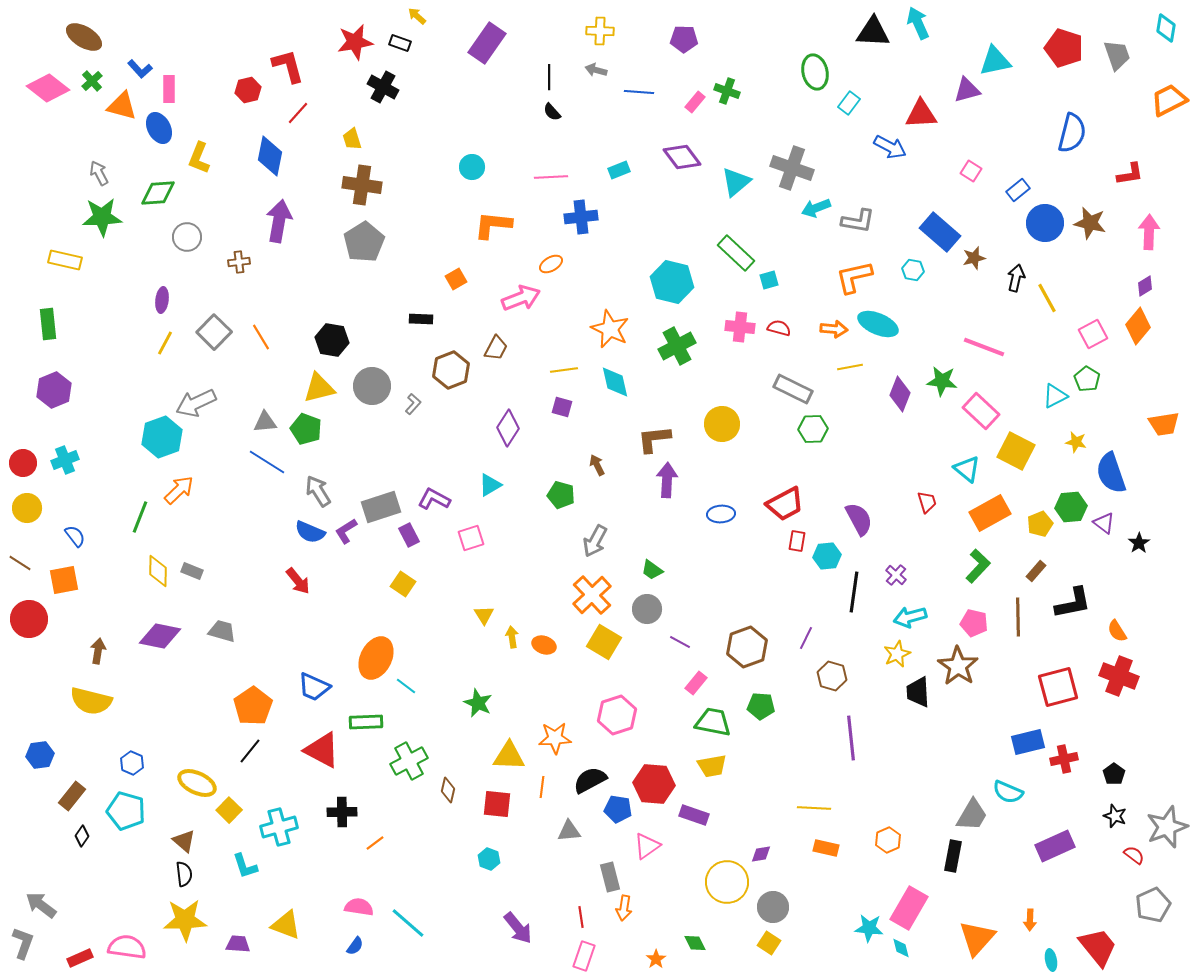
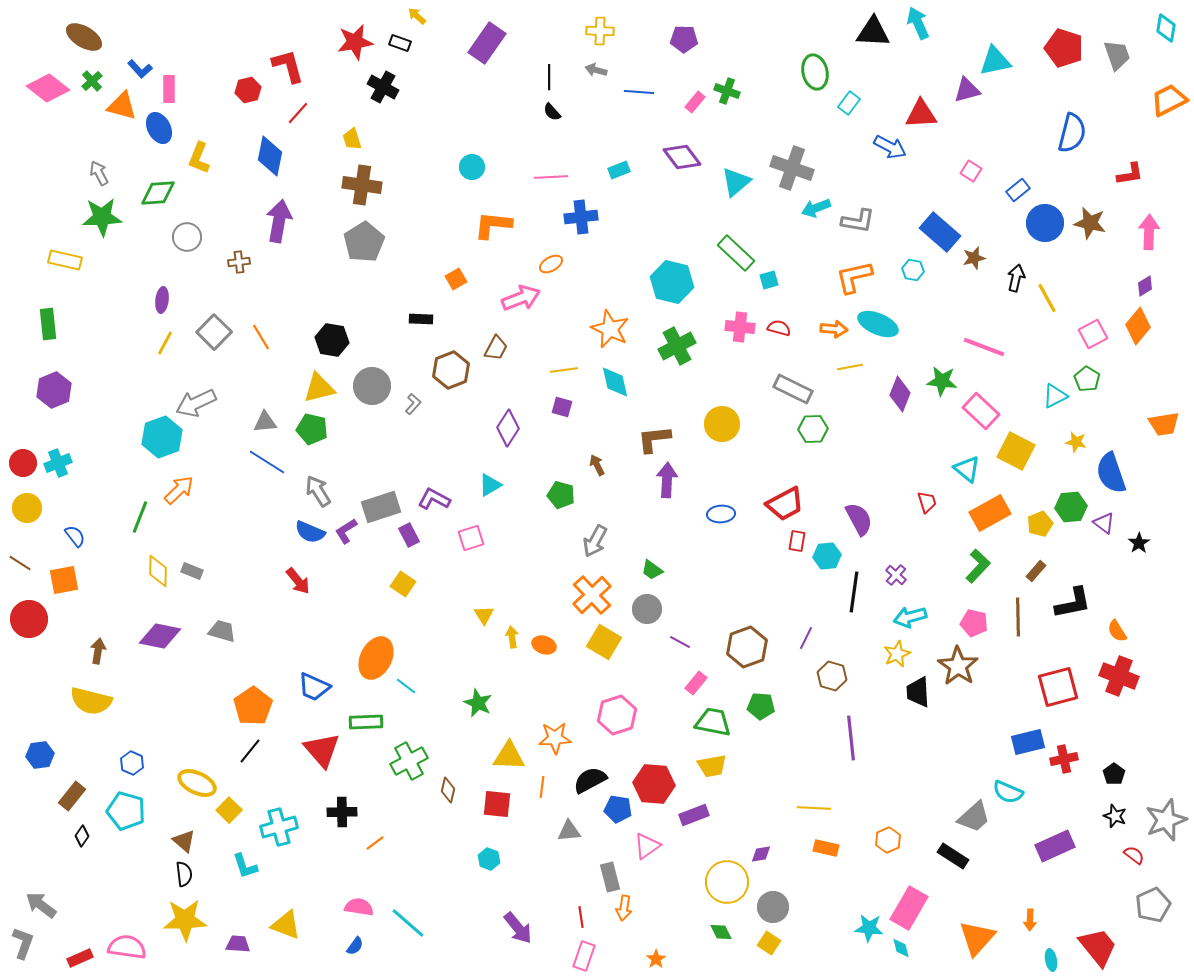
green pentagon at (306, 429): moved 6 px right; rotated 8 degrees counterclockwise
cyan cross at (65, 460): moved 7 px left, 3 px down
red triangle at (322, 750): rotated 21 degrees clockwise
purple rectangle at (694, 815): rotated 40 degrees counterclockwise
gray trapezoid at (972, 815): moved 2 px right, 2 px down; rotated 18 degrees clockwise
gray star at (1167, 827): moved 1 px left, 7 px up
black rectangle at (953, 856): rotated 68 degrees counterclockwise
green diamond at (695, 943): moved 26 px right, 11 px up
